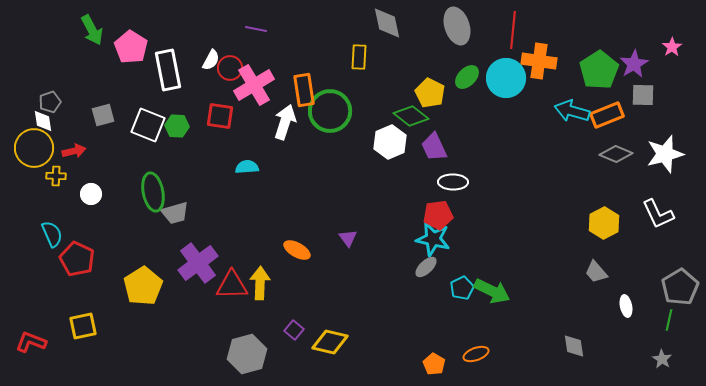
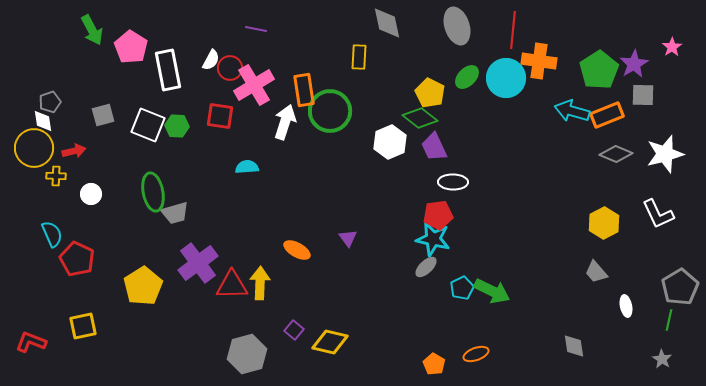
green diamond at (411, 116): moved 9 px right, 2 px down
